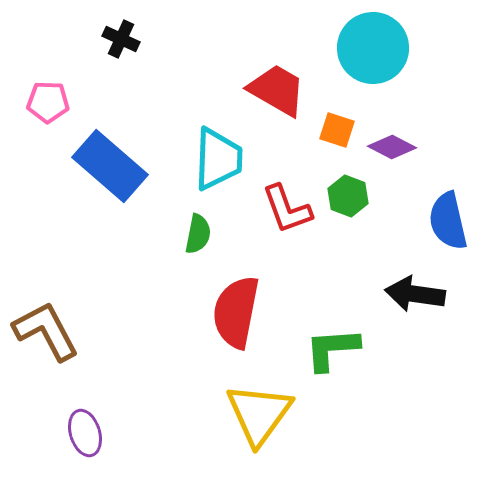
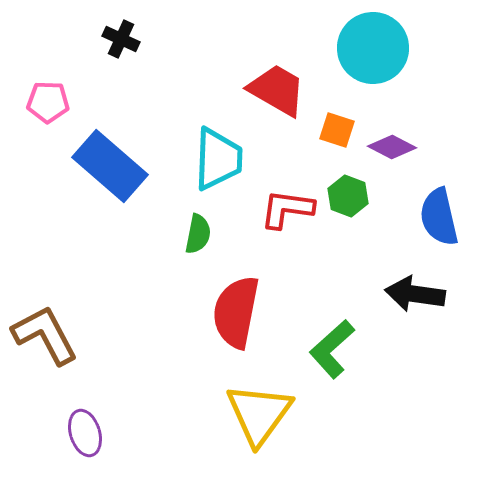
red L-shape: rotated 118 degrees clockwise
blue semicircle: moved 9 px left, 4 px up
brown L-shape: moved 1 px left, 4 px down
green L-shape: rotated 38 degrees counterclockwise
